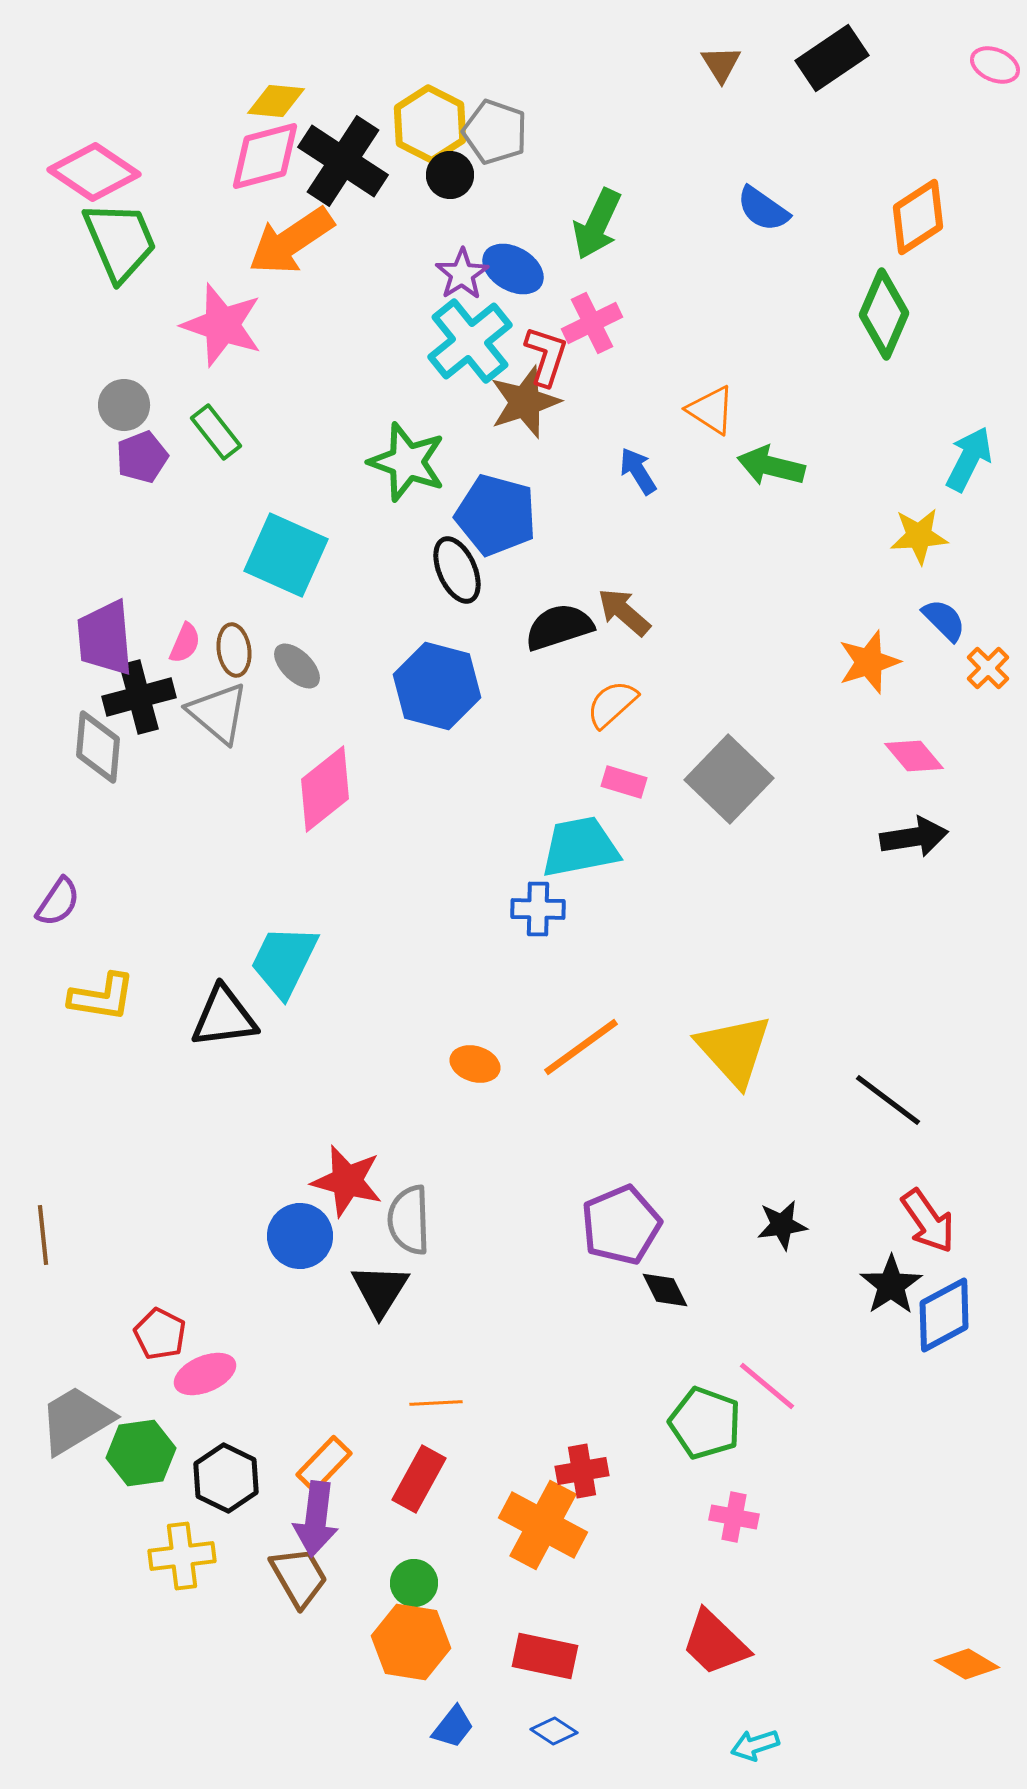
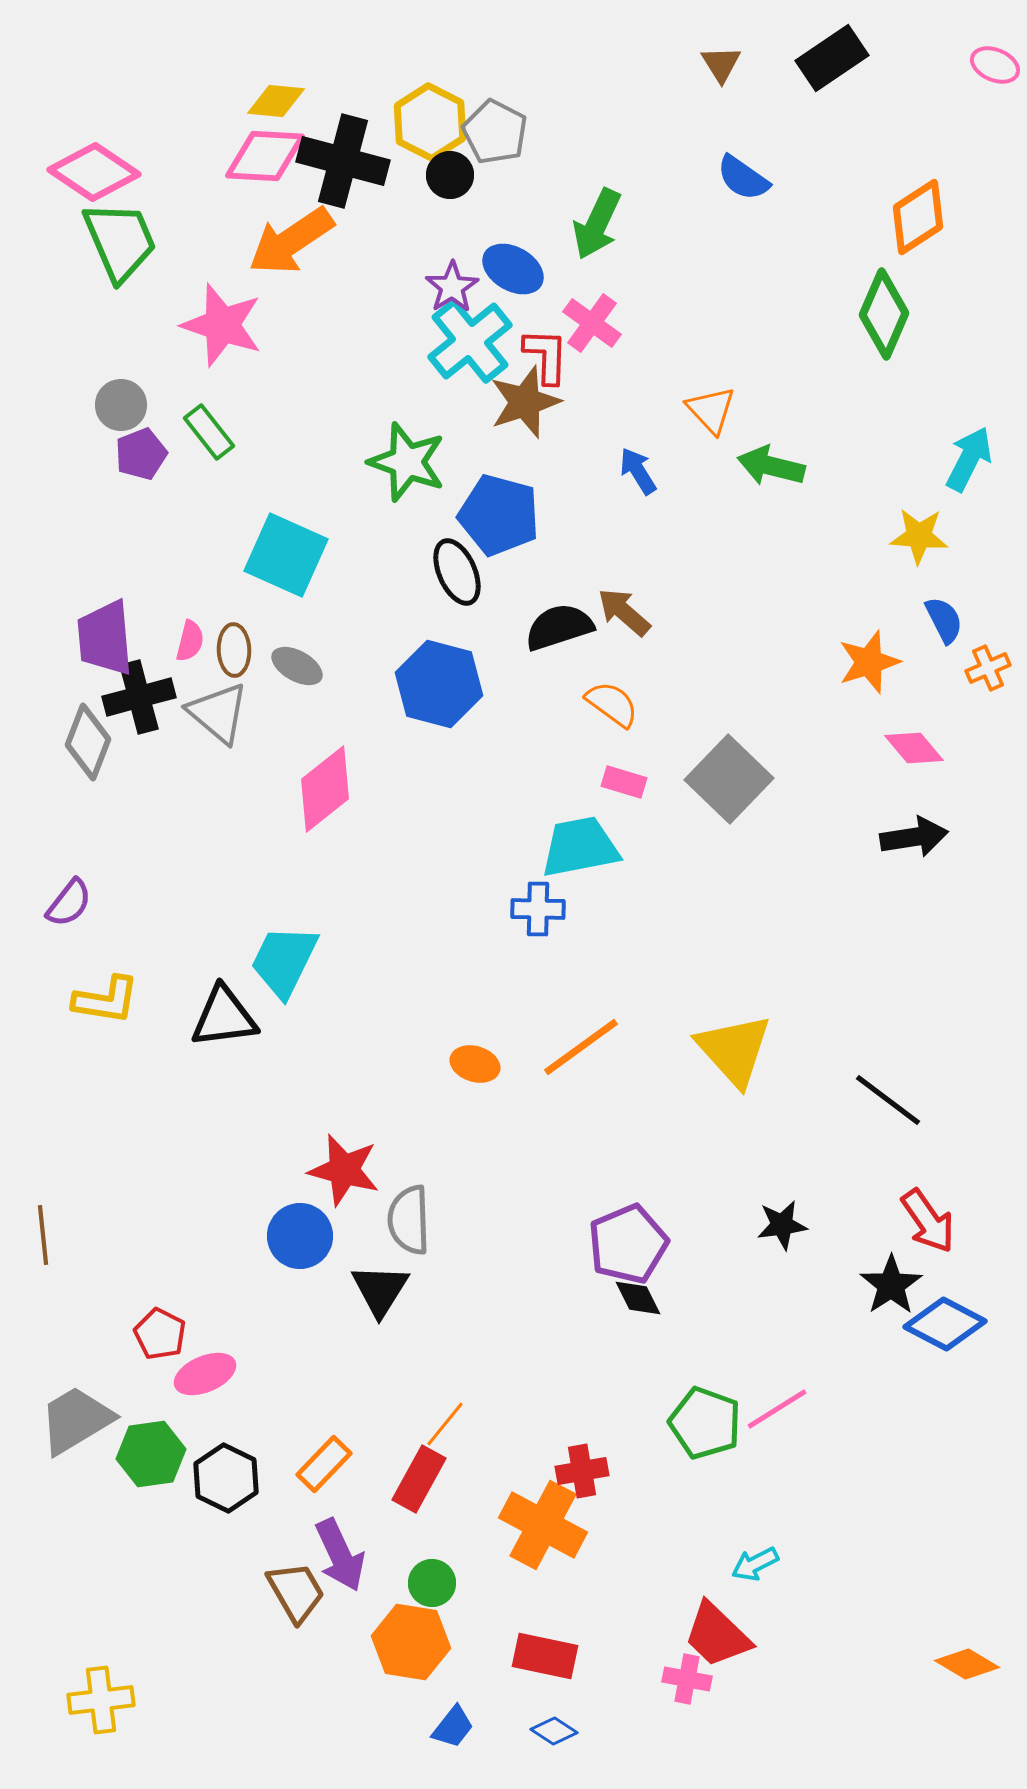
yellow hexagon at (430, 124): moved 2 px up
gray pentagon at (495, 132): rotated 8 degrees clockwise
pink diamond at (265, 156): rotated 18 degrees clockwise
black cross at (343, 161): rotated 18 degrees counterclockwise
blue semicircle at (763, 209): moved 20 px left, 31 px up
purple star at (462, 274): moved 10 px left, 13 px down
pink cross at (592, 323): rotated 28 degrees counterclockwise
red L-shape at (546, 356): rotated 16 degrees counterclockwise
gray circle at (124, 405): moved 3 px left
orange triangle at (711, 410): rotated 14 degrees clockwise
green rectangle at (216, 432): moved 7 px left
purple pentagon at (142, 457): moved 1 px left, 3 px up
blue pentagon at (496, 515): moved 3 px right
yellow star at (919, 536): rotated 8 degrees clockwise
black ellipse at (457, 570): moved 2 px down
blue semicircle at (944, 620): rotated 18 degrees clockwise
pink semicircle at (185, 643): moved 5 px right, 2 px up; rotated 9 degrees counterclockwise
brown ellipse at (234, 650): rotated 6 degrees clockwise
gray ellipse at (297, 666): rotated 15 degrees counterclockwise
orange cross at (988, 668): rotated 21 degrees clockwise
blue hexagon at (437, 686): moved 2 px right, 2 px up
orange semicircle at (612, 704): rotated 78 degrees clockwise
gray diamond at (98, 747): moved 10 px left, 5 px up; rotated 16 degrees clockwise
pink diamond at (914, 756): moved 8 px up
purple semicircle at (58, 902): moved 11 px right, 1 px down; rotated 4 degrees clockwise
yellow L-shape at (102, 997): moved 4 px right, 3 px down
red star at (347, 1181): moved 3 px left, 11 px up
purple pentagon at (621, 1225): moved 7 px right, 19 px down
black diamond at (665, 1290): moved 27 px left, 8 px down
blue diamond at (944, 1315): moved 1 px right, 9 px down; rotated 56 degrees clockwise
pink line at (767, 1386): moved 10 px right, 23 px down; rotated 72 degrees counterclockwise
orange line at (436, 1403): moved 9 px right, 21 px down; rotated 48 degrees counterclockwise
green hexagon at (141, 1453): moved 10 px right, 1 px down
pink cross at (734, 1517): moved 47 px left, 162 px down
purple arrow at (316, 1519): moved 24 px right, 36 px down; rotated 32 degrees counterclockwise
yellow cross at (182, 1556): moved 81 px left, 144 px down
brown trapezoid at (299, 1577): moved 3 px left, 15 px down
green circle at (414, 1583): moved 18 px right
red trapezoid at (715, 1643): moved 2 px right, 8 px up
cyan arrow at (755, 1745): moved 181 px up; rotated 9 degrees counterclockwise
